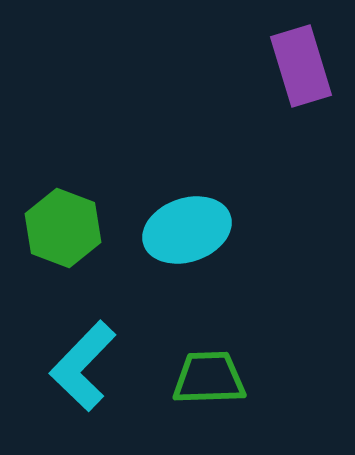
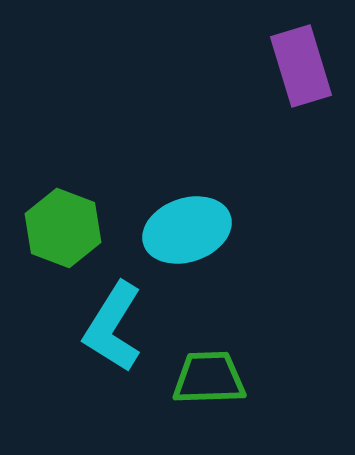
cyan L-shape: moved 30 px right, 39 px up; rotated 12 degrees counterclockwise
